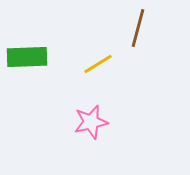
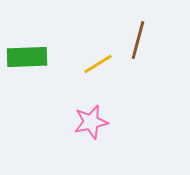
brown line: moved 12 px down
